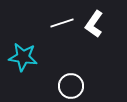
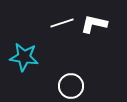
white L-shape: rotated 68 degrees clockwise
cyan star: moved 1 px right
